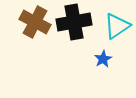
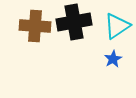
brown cross: moved 4 px down; rotated 24 degrees counterclockwise
blue star: moved 10 px right
